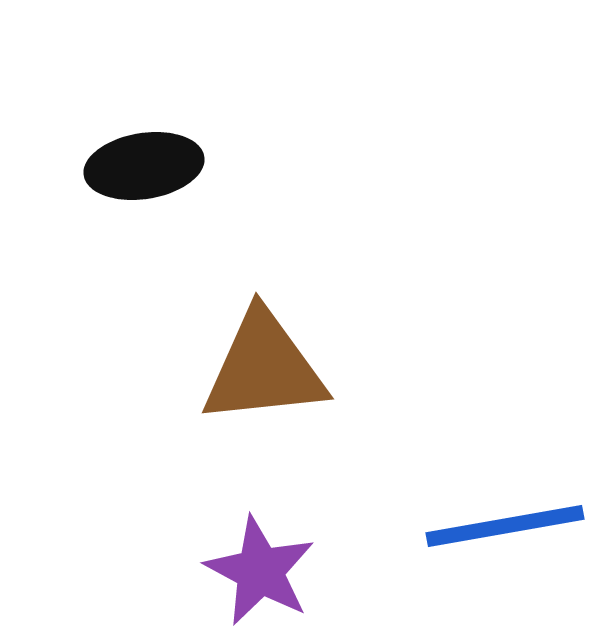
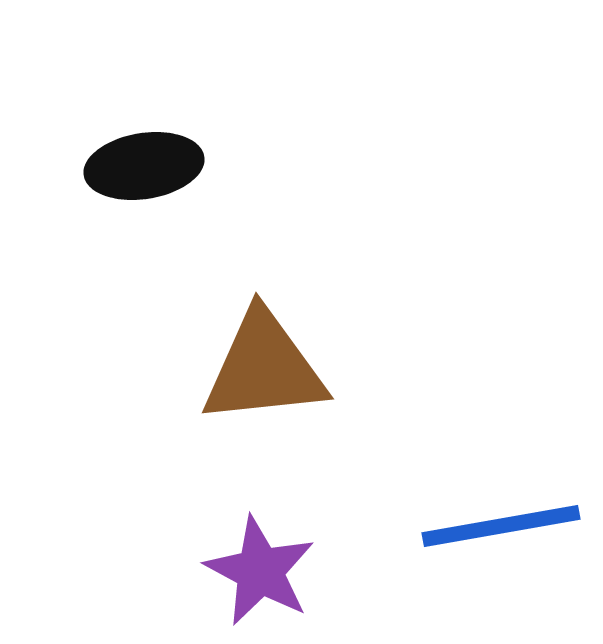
blue line: moved 4 px left
